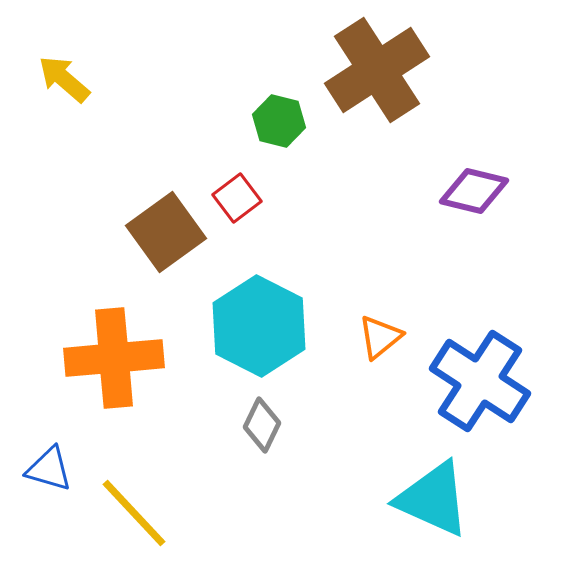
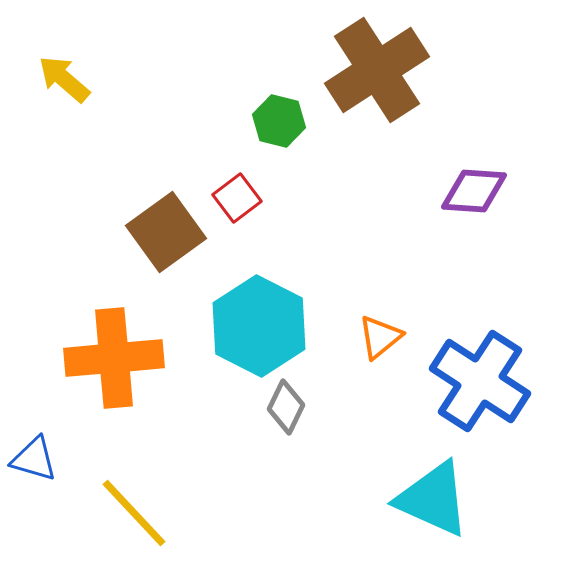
purple diamond: rotated 10 degrees counterclockwise
gray diamond: moved 24 px right, 18 px up
blue triangle: moved 15 px left, 10 px up
